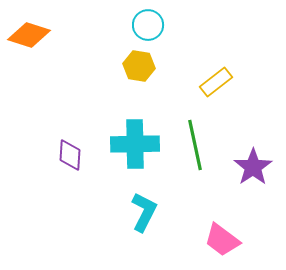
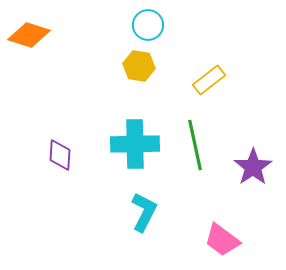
yellow rectangle: moved 7 px left, 2 px up
purple diamond: moved 10 px left
